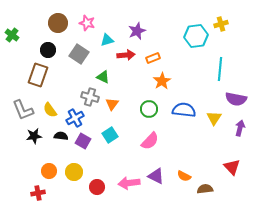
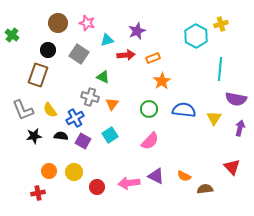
cyan hexagon: rotated 25 degrees counterclockwise
